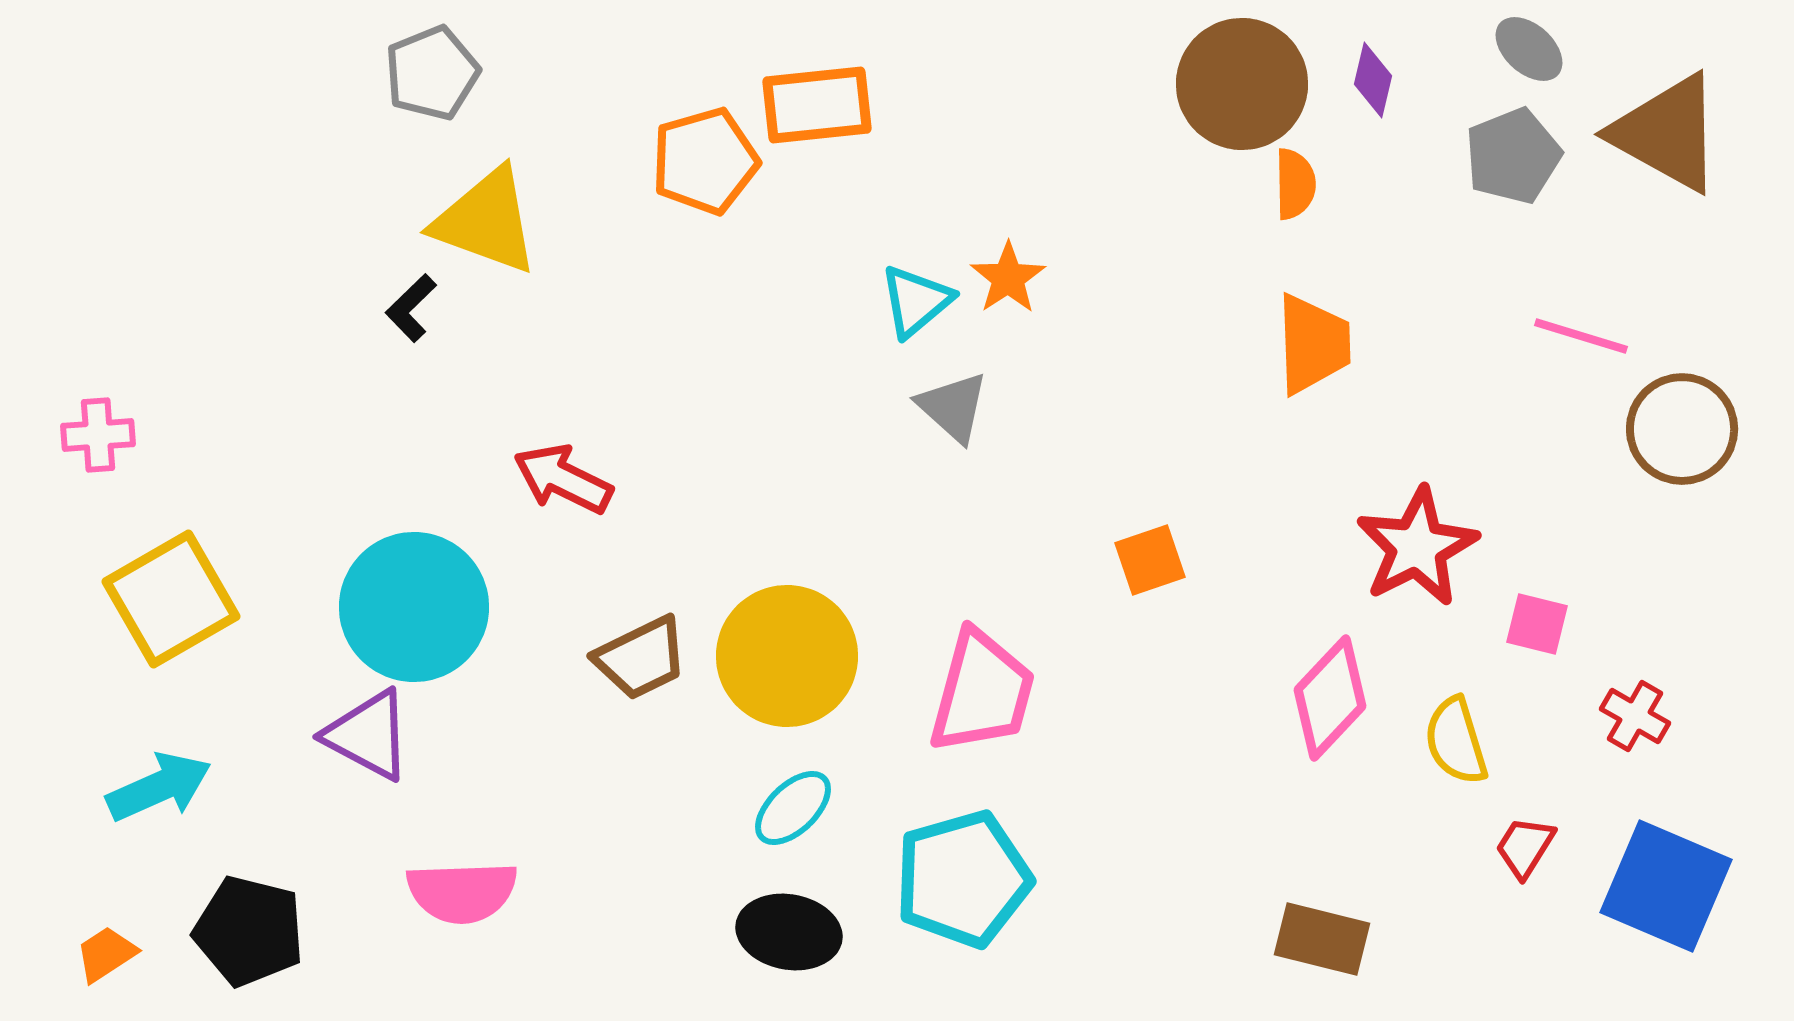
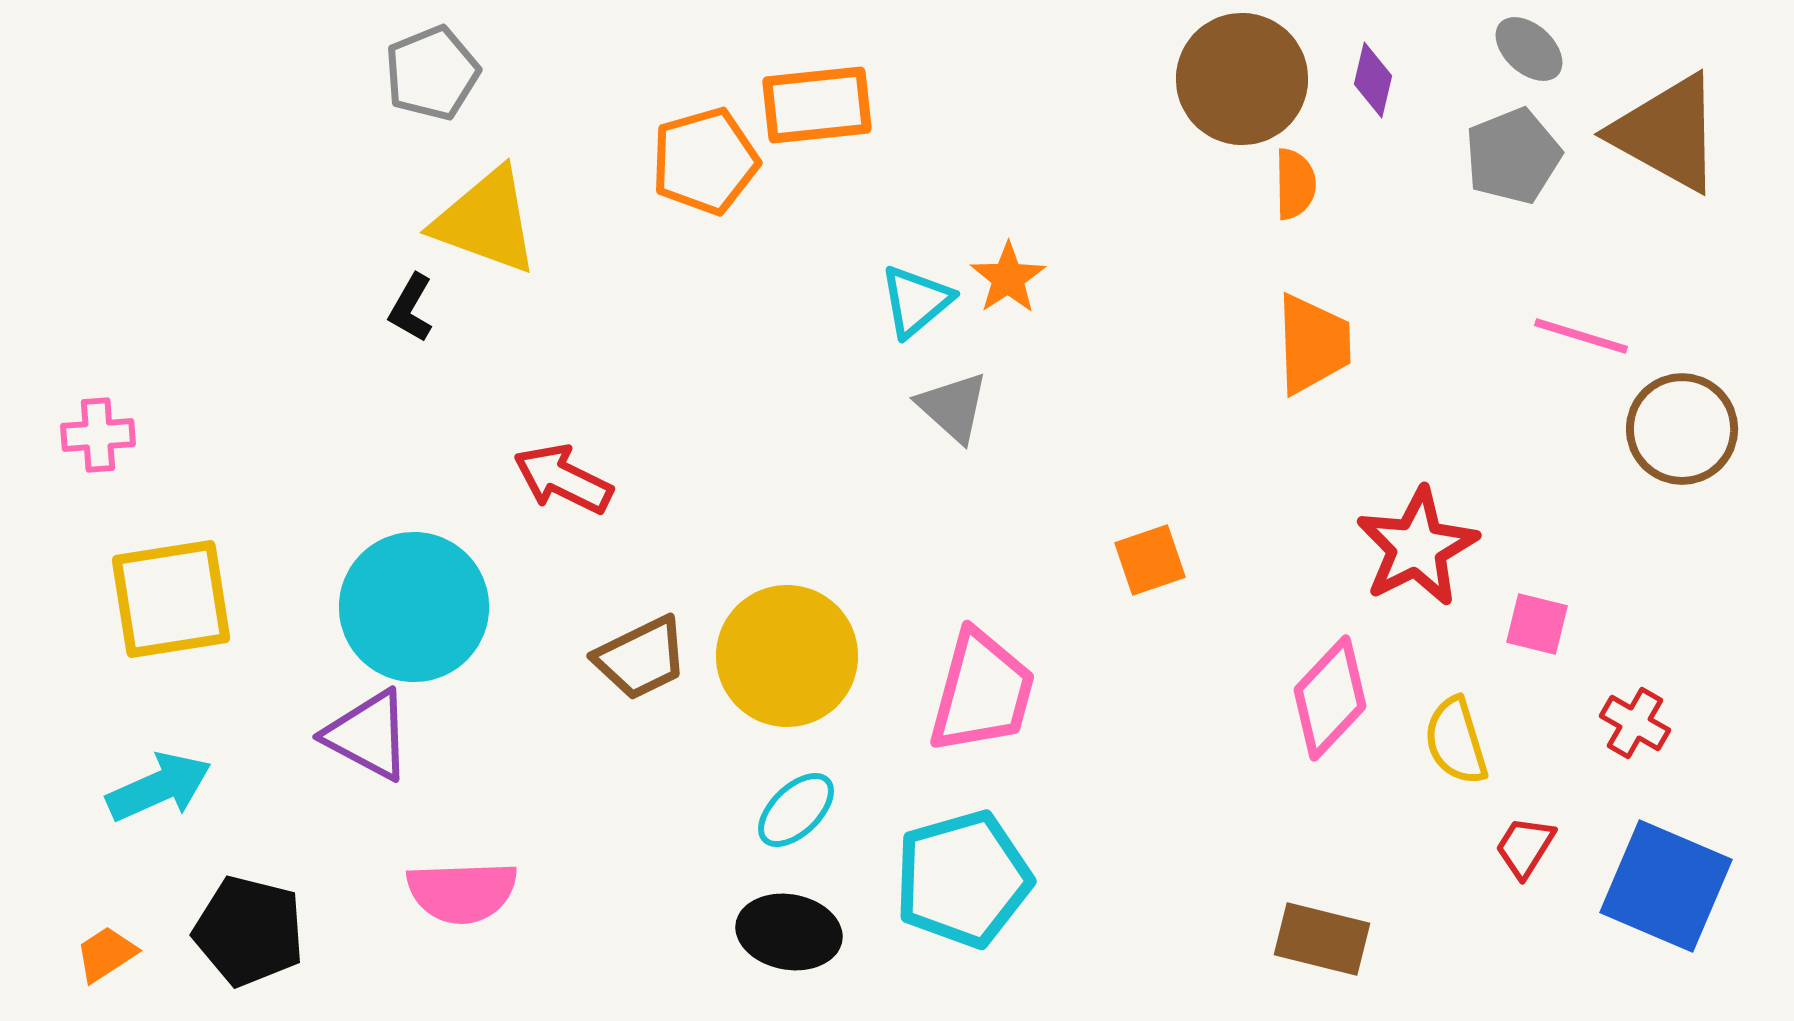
brown circle at (1242, 84): moved 5 px up
black L-shape at (411, 308): rotated 16 degrees counterclockwise
yellow square at (171, 599): rotated 21 degrees clockwise
red cross at (1635, 716): moved 7 px down
cyan ellipse at (793, 808): moved 3 px right, 2 px down
